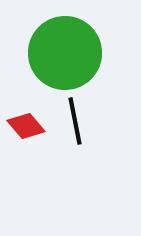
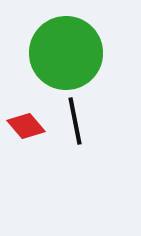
green circle: moved 1 px right
